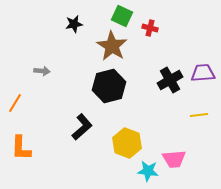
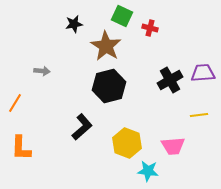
brown star: moved 6 px left
pink trapezoid: moved 1 px left, 13 px up
